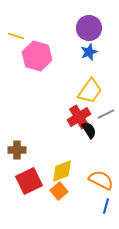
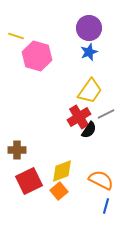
black semicircle: rotated 66 degrees clockwise
